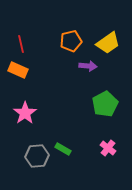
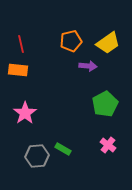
orange rectangle: rotated 18 degrees counterclockwise
pink cross: moved 3 px up
